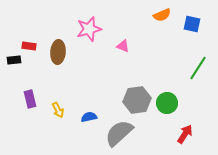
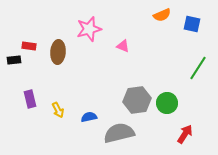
gray semicircle: rotated 28 degrees clockwise
